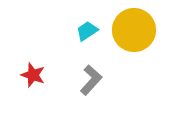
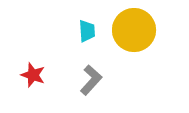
cyan trapezoid: rotated 120 degrees clockwise
